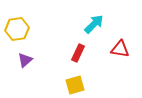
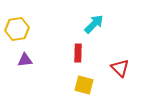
red triangle: moved 19 px down; rotated 36 degrees clockwise
red rectangle: rotated 24 degrees counterclockwise
purple triangle: rotated 35 degrees clockwise
yellow square: moved 9 px right; rotated 30 degrees clockwise
